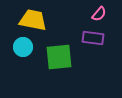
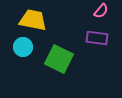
pink semicircle: moved 2 px right, 3 px up
purple rectangle: moved 4 px right
green square: moved 2 px down; rotated 32 degrees clockwise
